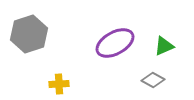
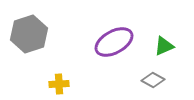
purple ellipse: moved 1 px left, 1 px up
